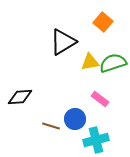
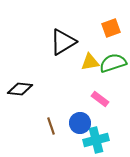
orange square: moved 8 px right, 6 px down; rotated 30 degrees clockwise
black diamond: moved 8 px up; rotated 10 degrees clockwise
blue circle: moved 5 px right, 4 px down
brown line: rotated 54 degrees clockwise
